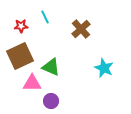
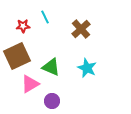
red star: moved 2 px right
brown square: moved 3 px left
cyan star: moved 17 px left
pink triangle: moved 2 px left, 1 px down; rotated 30 degrees counterclockwise
purple circle: moved 1 px right
